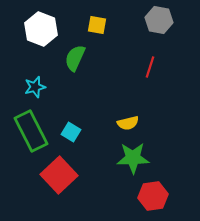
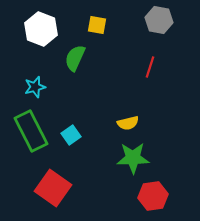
cyan square: moved 3 px down; rotated 24 degrees clockwise
red square: moved 6 px left, 13 px down; rotated 12 degrees counterclockwise
